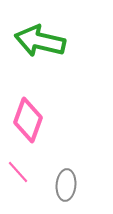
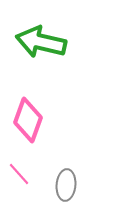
green arrow: moved 1 px right, 1 px down
pink line: moved 1 px right, 2 px down
